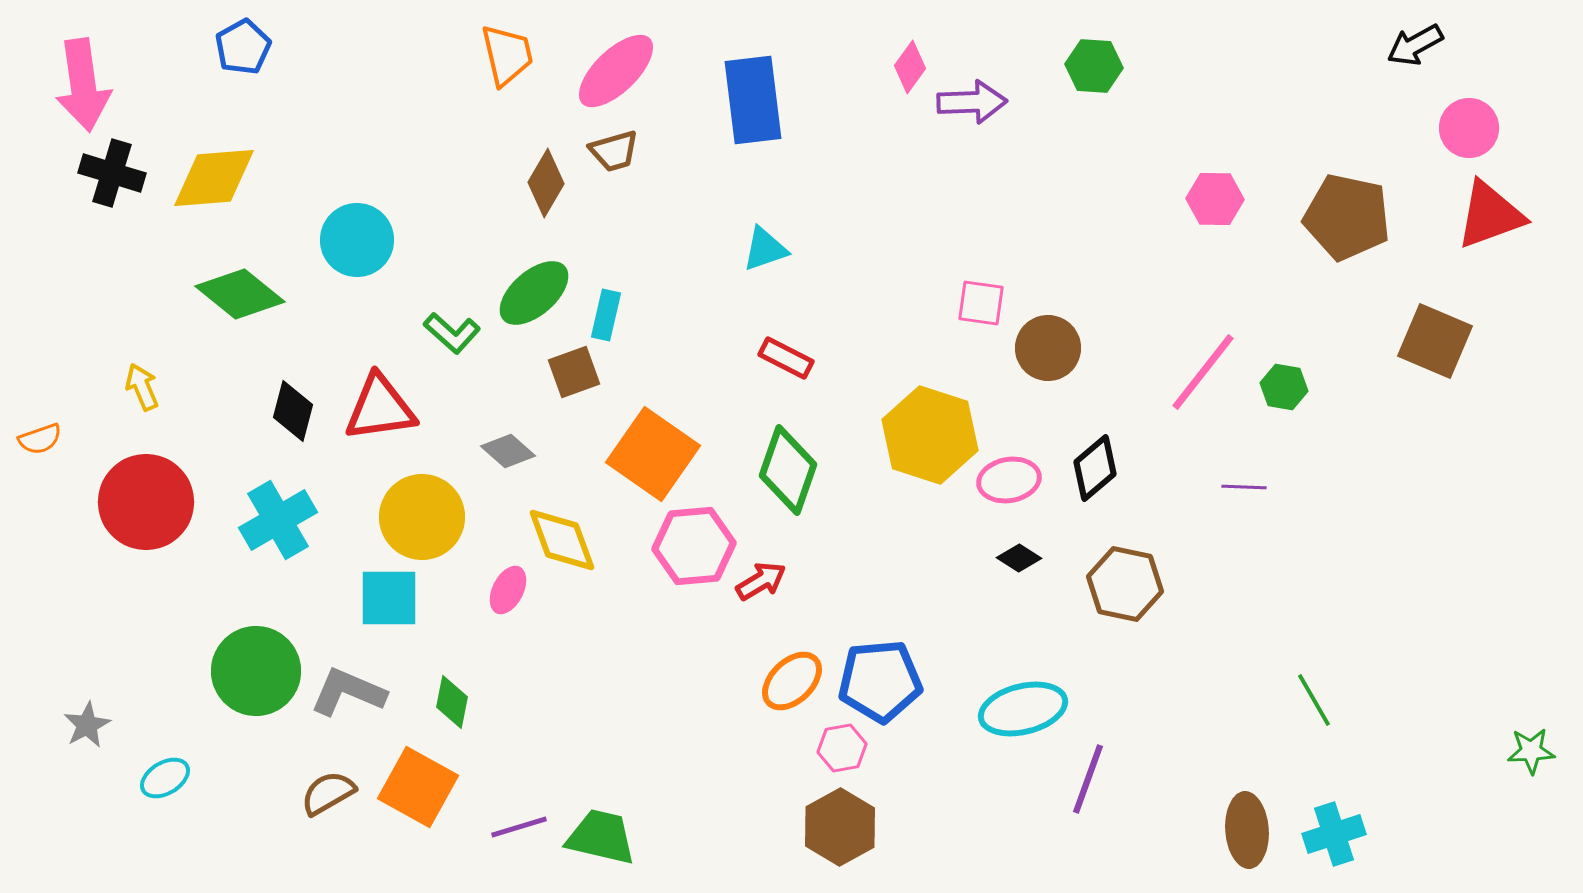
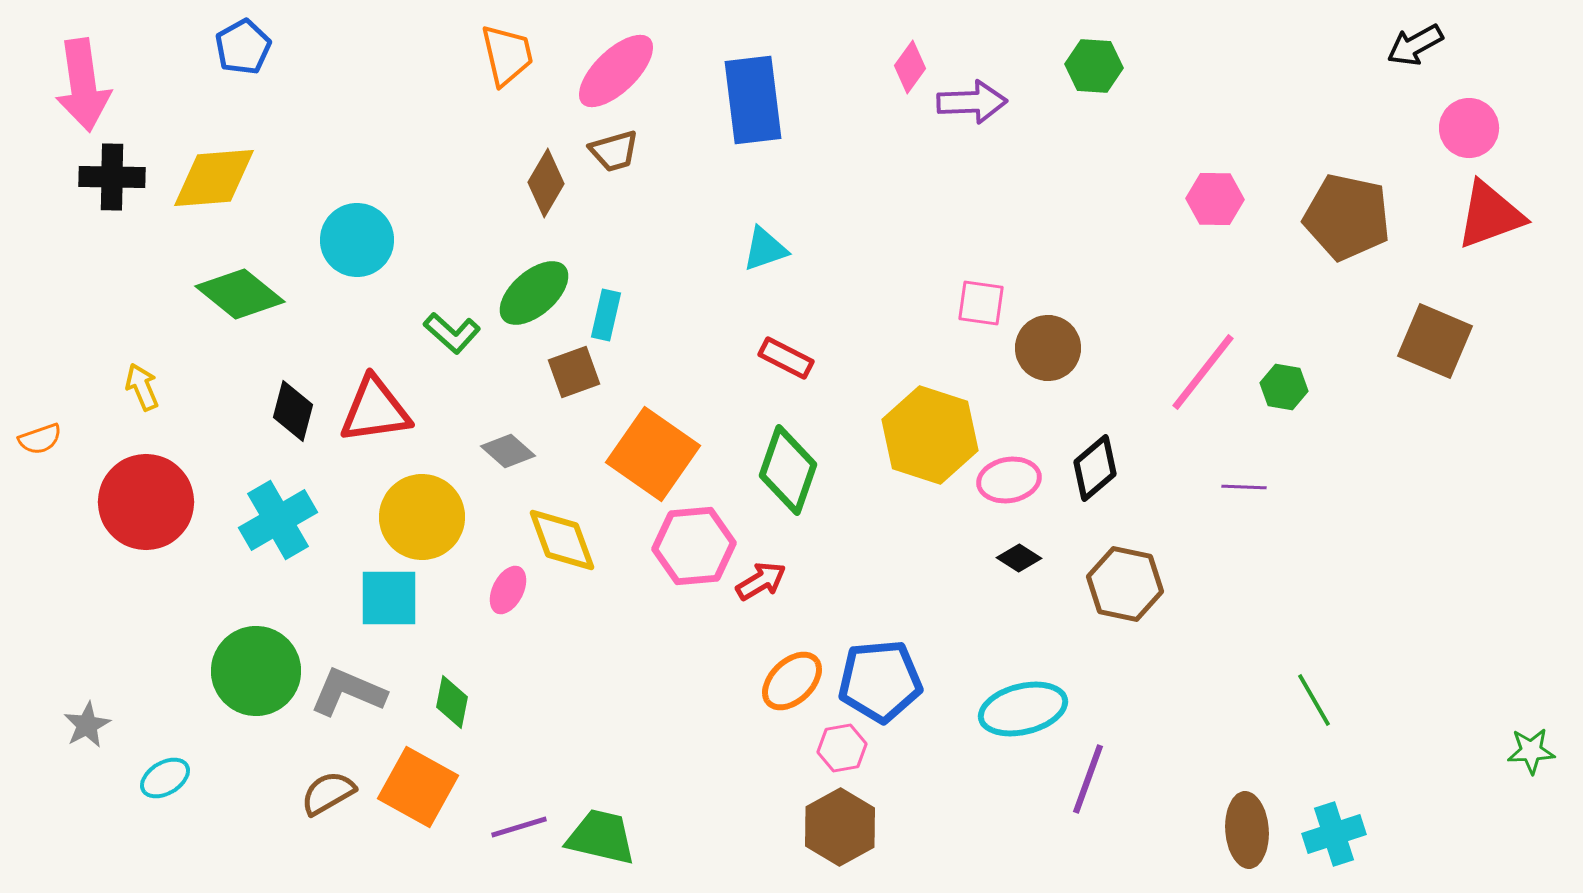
black cross at (112, 173): moved 4 px down; rotated 16 degrees counterclockwise
red triangle at (380, 408): moved 5 px left, 2 px down
